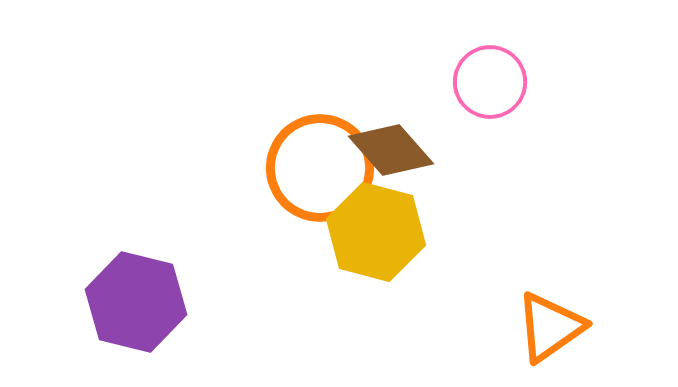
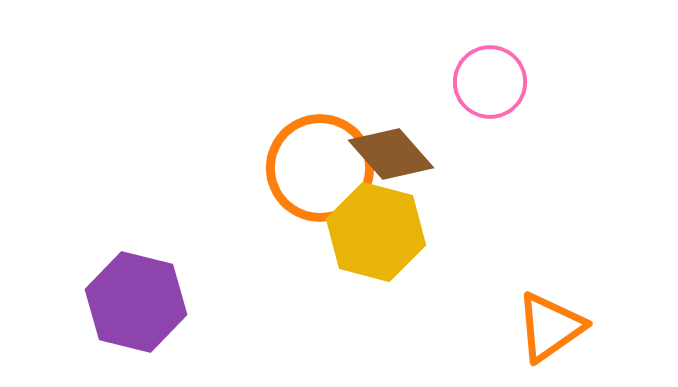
brown diamond: moved 4 px down
